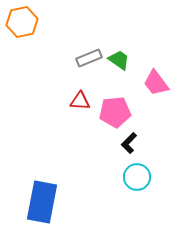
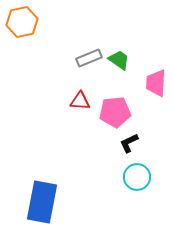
pink trapezoid: rotated 40 degrees clockwise
black L-shape: rotated 20 degrees clockwise
